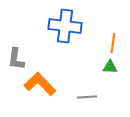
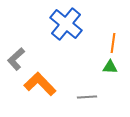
blue cross: moved 1 px right, 2 px up; rotated 32 degrees clockwise
gray L-shape: rotated 40 degrees clockwise
